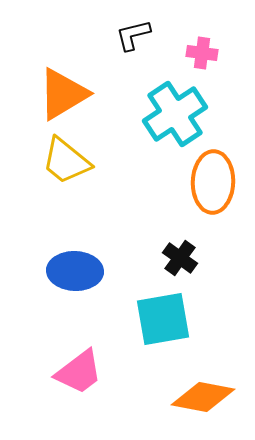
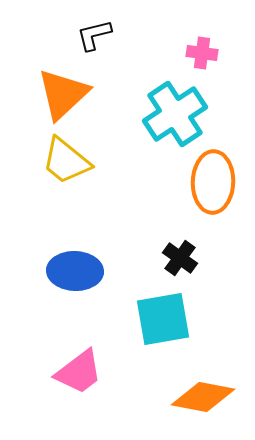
black L-shape: moved 39 px left
orange triangle: rotated 12 degrees counterclockwise
